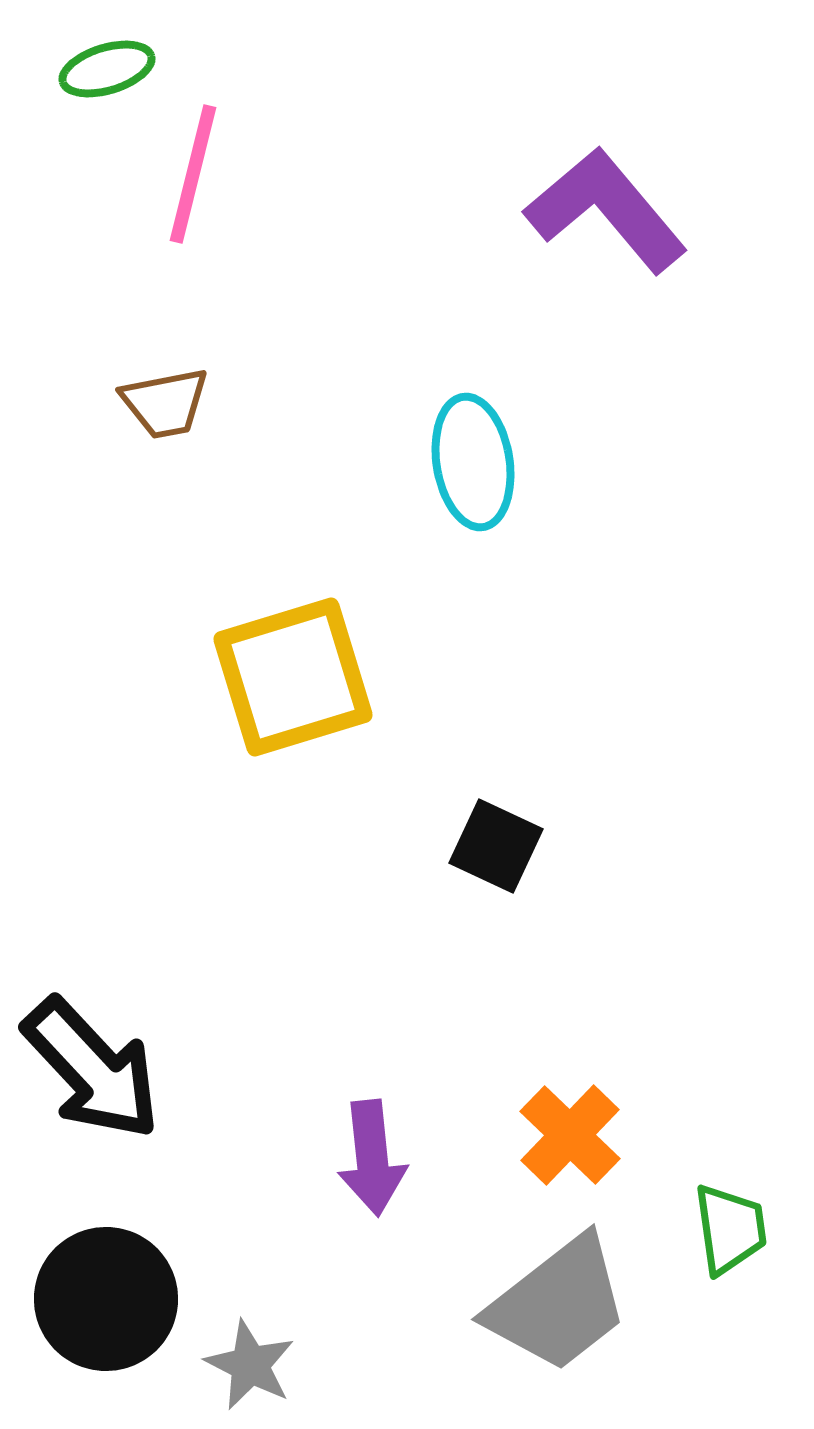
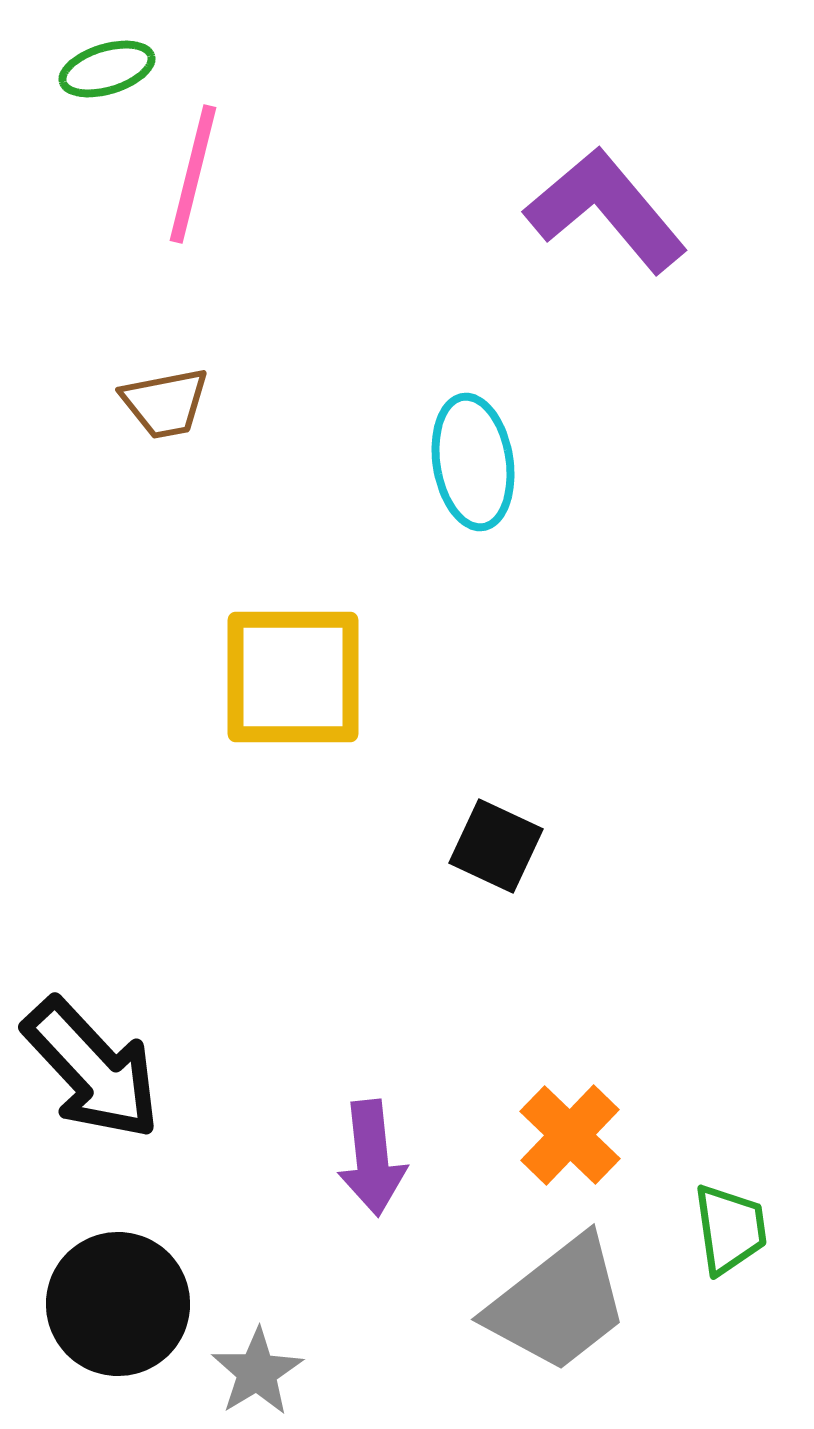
yellow square: rotated 17 degrees clockwise
black circle: moved 12 px right, 5 px down
gray star: moved 7 px right, 7 px down; rotated 14 degrees clockwise
